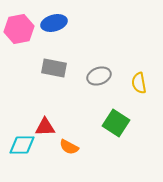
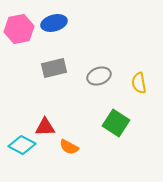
gray rectangle: rotated 25 degrees counterclockwise
cyan diamond: rotated 28 degrees clockwise
